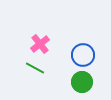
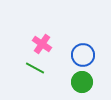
pink cross: moved 2 px right; rotated 18 degrees counterclockwise
